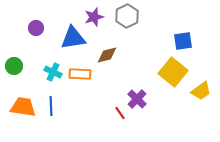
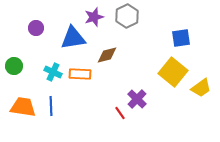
blue square: moved 2 px left, 3 px up
yellow trapezoid: moved 3 px up
